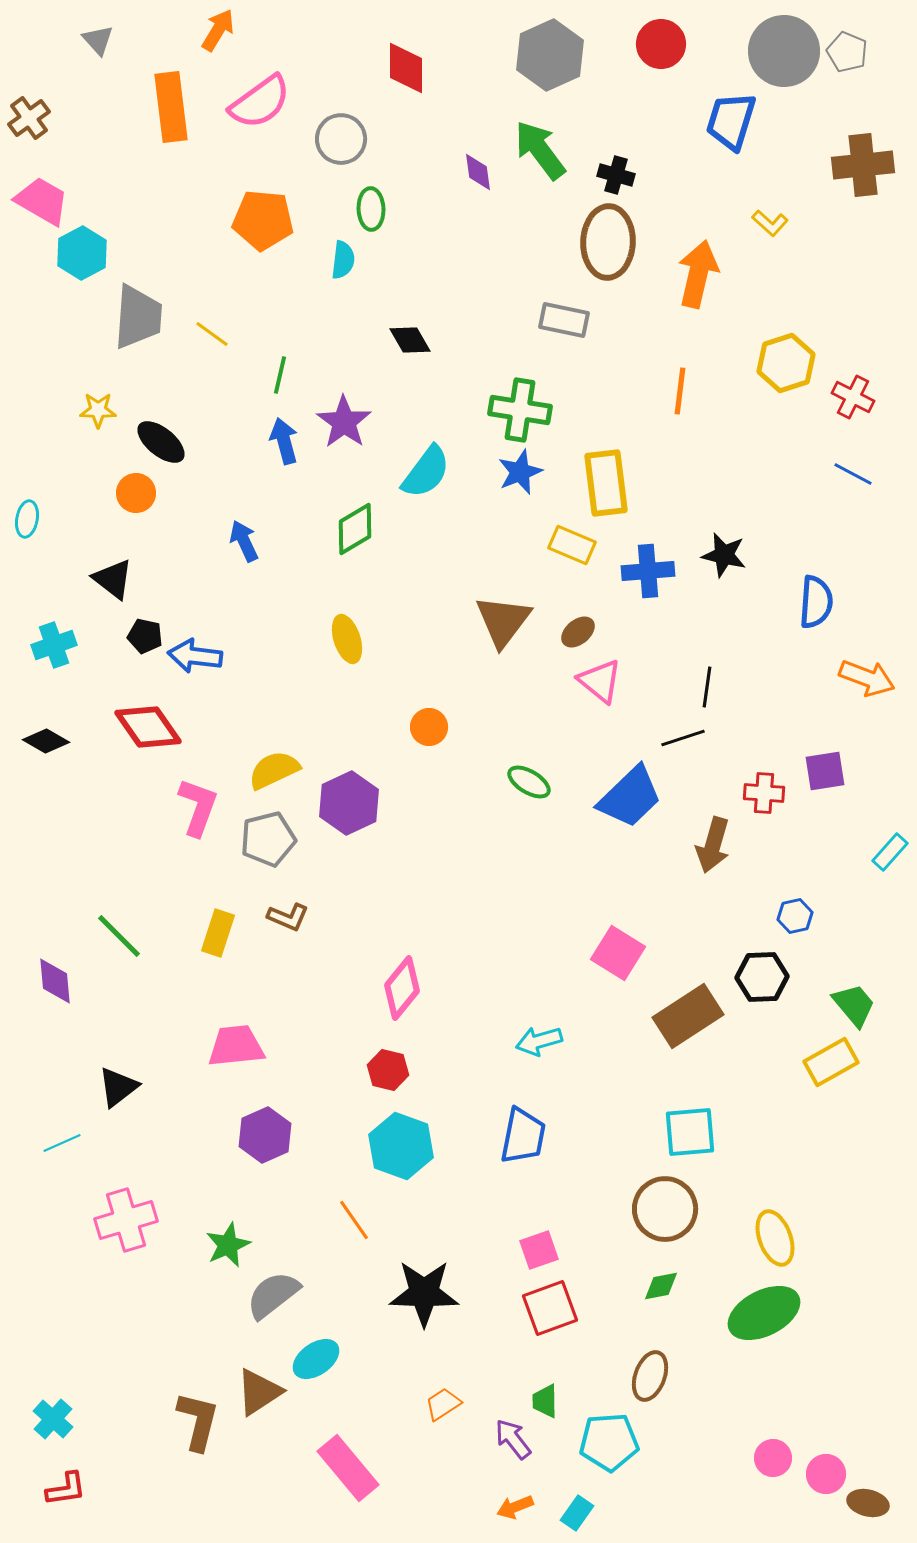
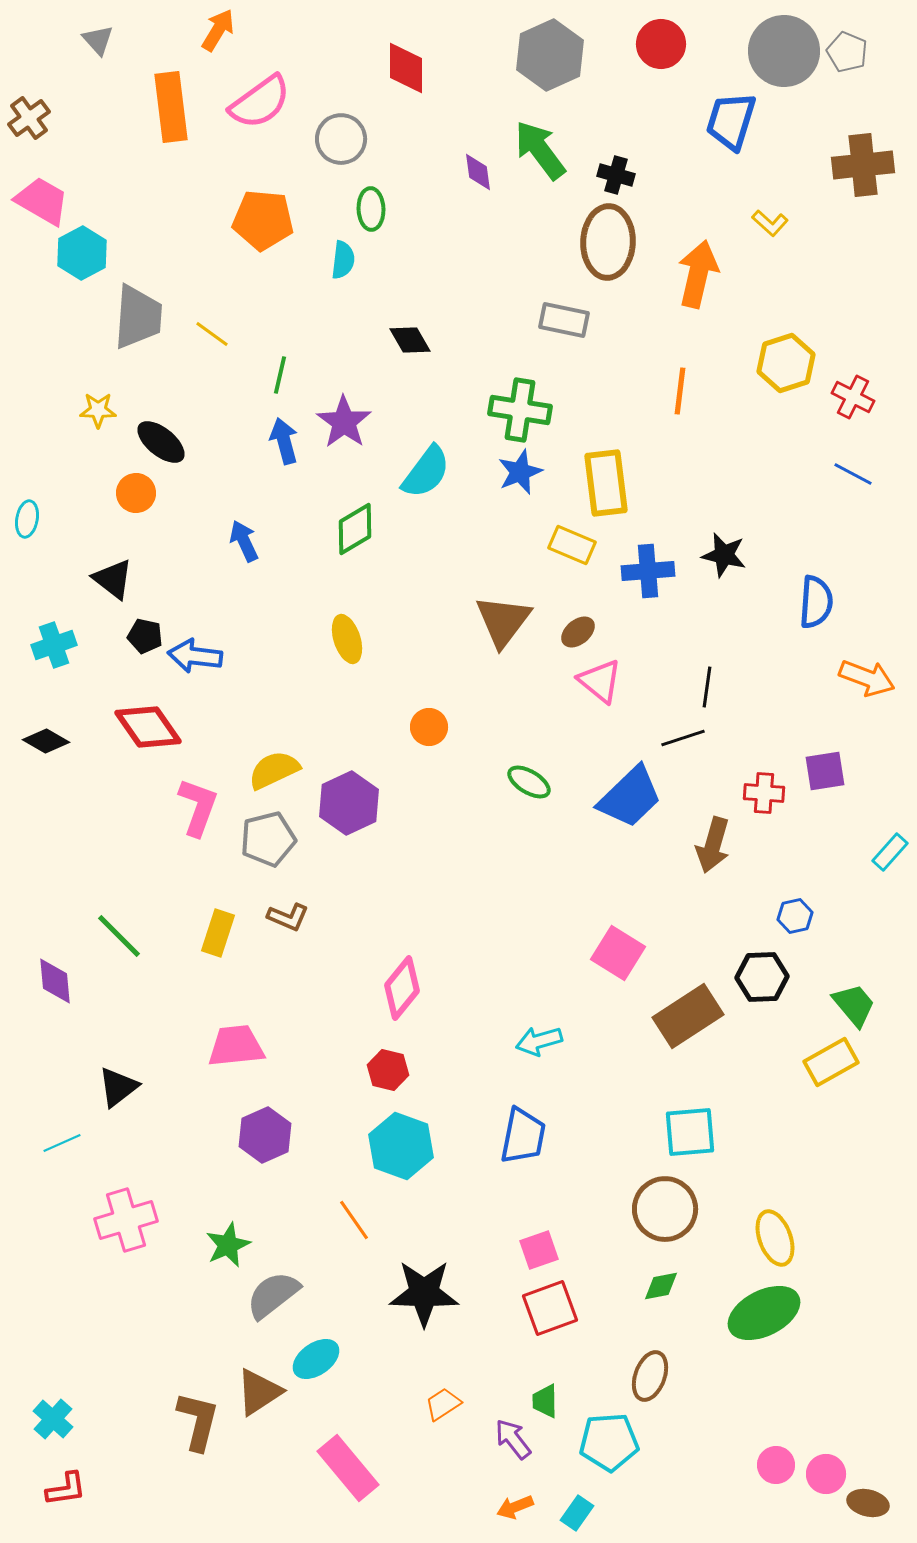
pink circle at (773, 1458): moved 3 px right, 7 px down
